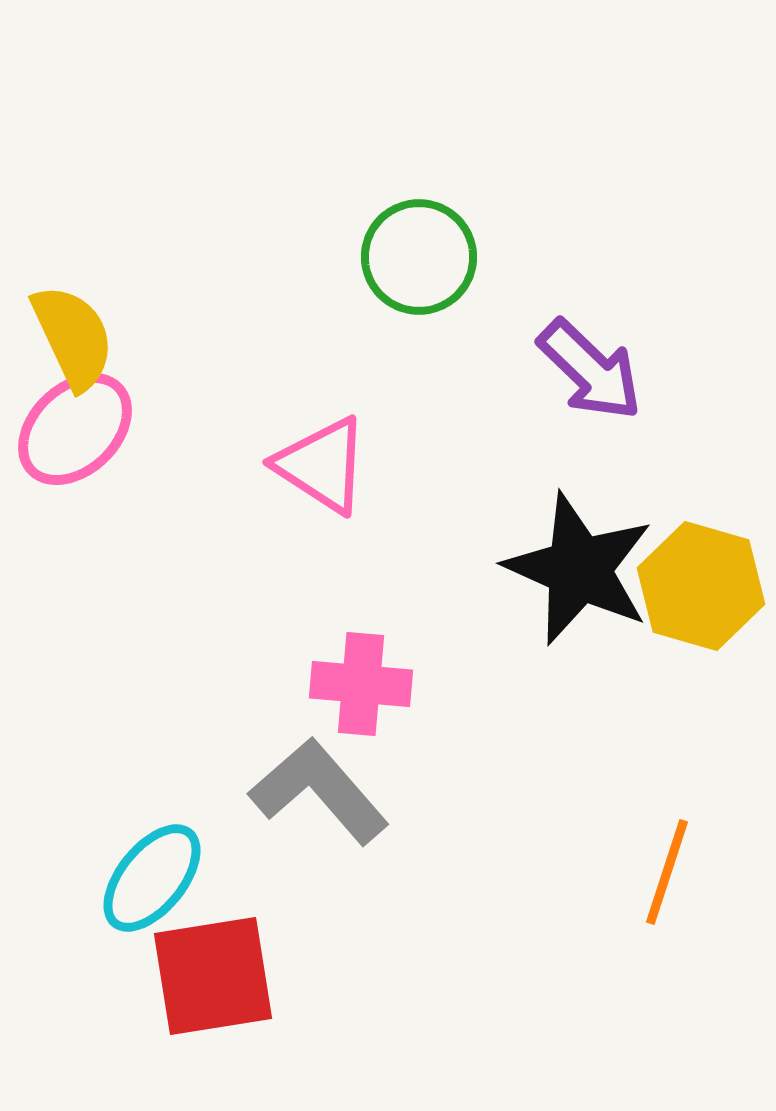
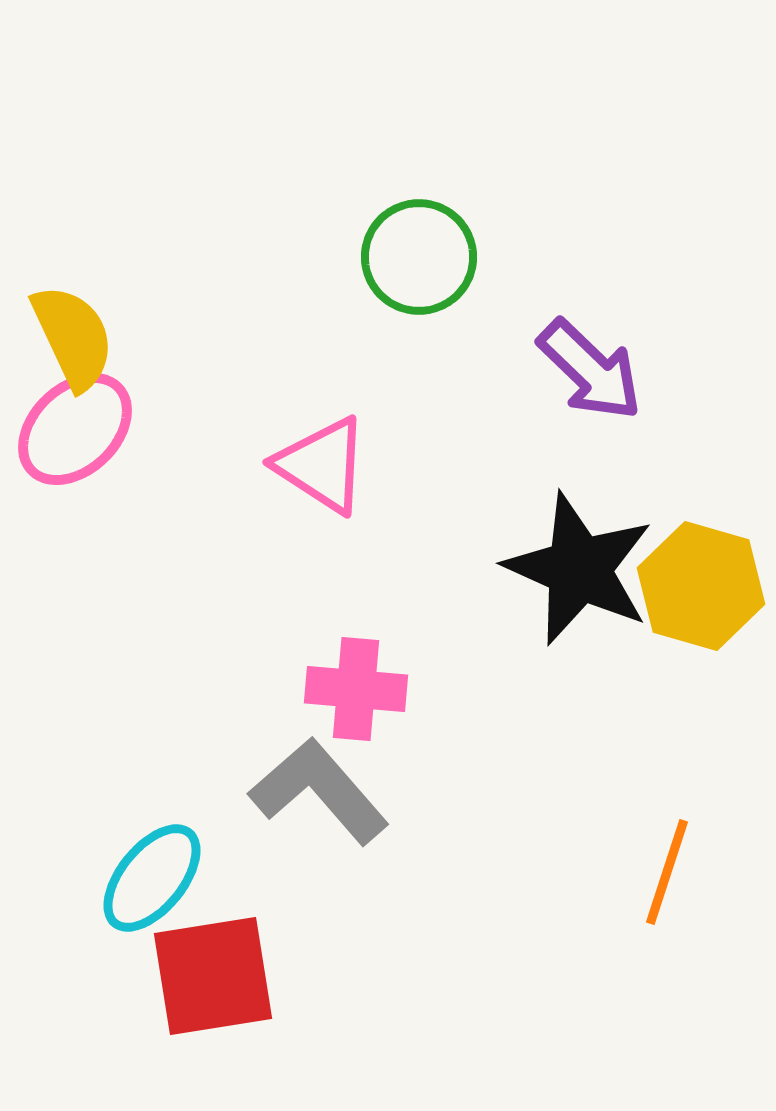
pink cross: moved 5 px left, 5 px down
